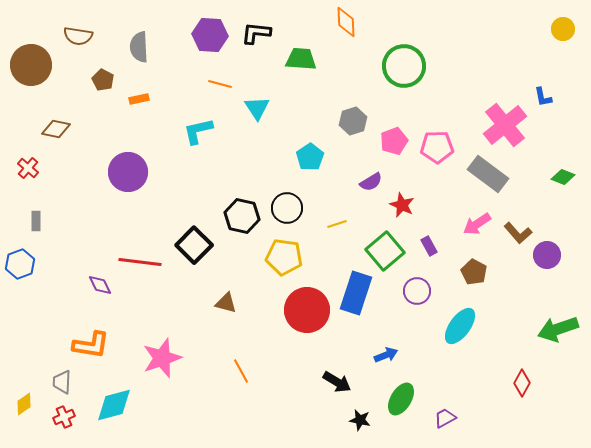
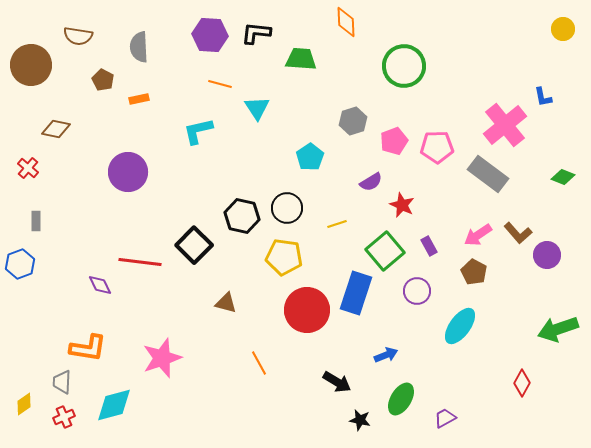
pink arrow at (477, 224): moved 1 px right, 11 px down
orange L-shape at (91, 345): moved 3 px left, 3 px down
orange line at (241, 371): moved 18 px right, 8 px up
